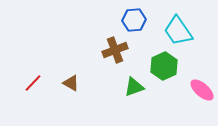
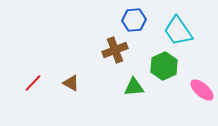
green triangle: rotated 15 degrees clockwise
